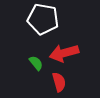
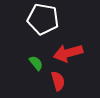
red arrow: moved 4 px right
red semicircle: moved 1 px left, 1 px up
